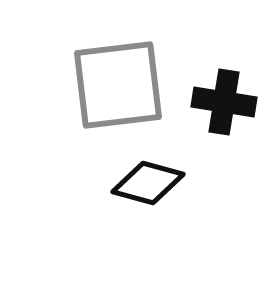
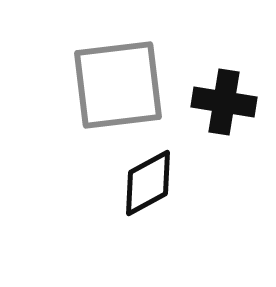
black diamond: rotated 44 degrees counterclockwise
